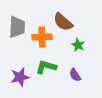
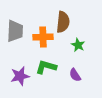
brown semicircle: rotated 125 degrees counterclockwise
gray trapezoid: moved 2 px left, 4 px down
orange cross: moved 1 px right
purple star: moved 1 px up
